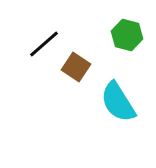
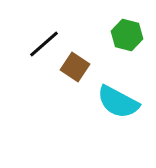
brown square: moved 1 px left
cyan semicircle: rotated 30 degrees counterclockwise
